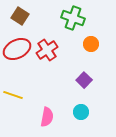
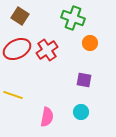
orange circle: moved 1 px left, 1 px up
purple square: rotated 35 degrees counterclockwise
